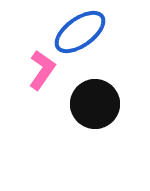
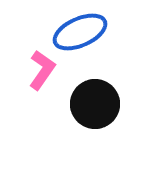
blue ellipse: rotated 12 degrees clockwise
